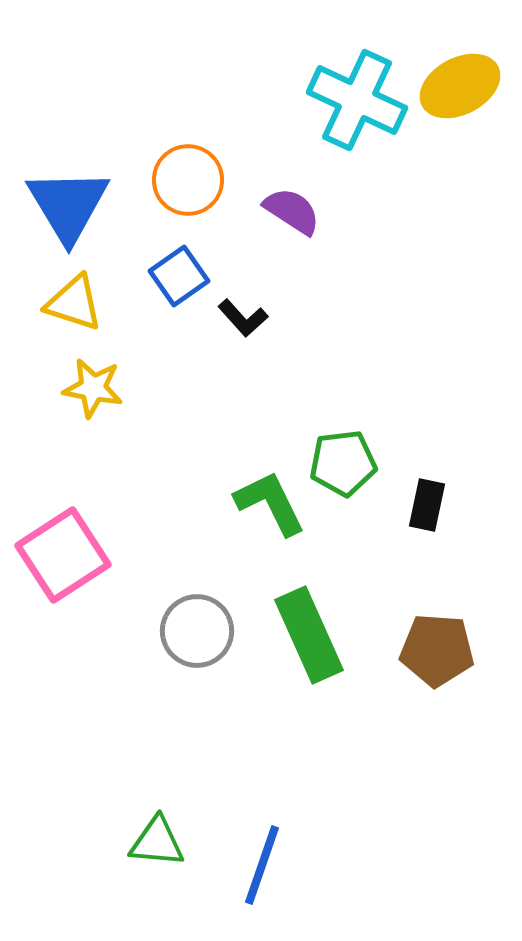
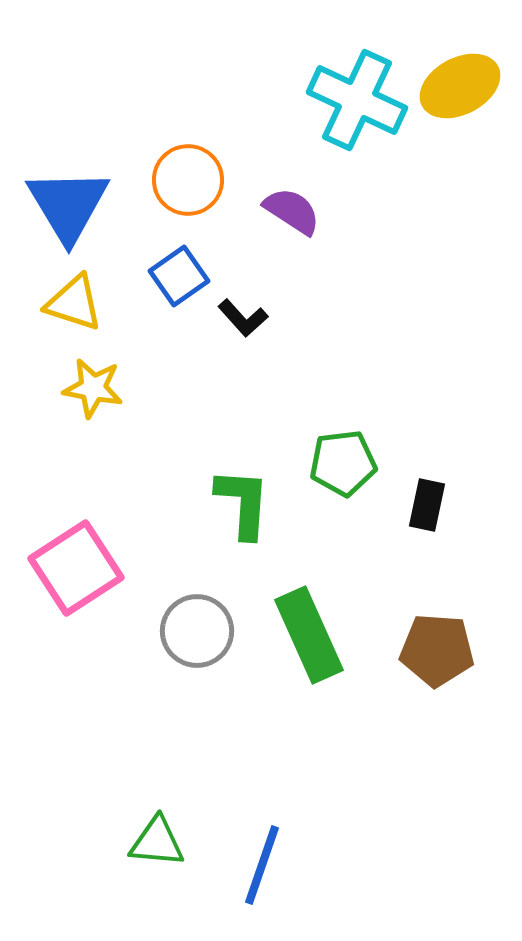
green L-shape: moved 27 px left; rotated 30 degrees clockwise
pink square: moved 13 px right, 13 px down
